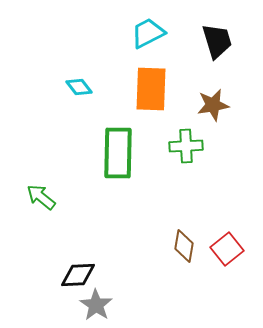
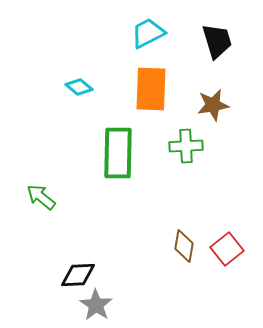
cyan diamond: rotated 12 degrees counterclockwise
